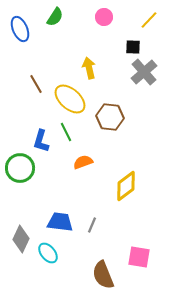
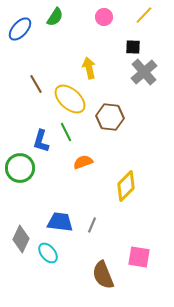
yellow line: moved 5 px left, 5 px up
blue ellipse: rotated 65 degrees clockwise
yellow diamond: rotated 8 degrees counterclockwise
